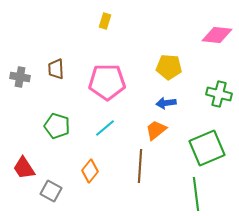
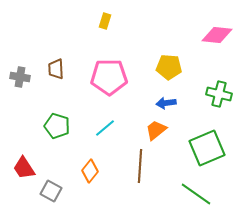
pink pentagon: moved 2 px right, 5 px up
green line: rotated 48 degrees counterclockwise
